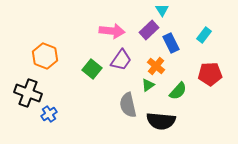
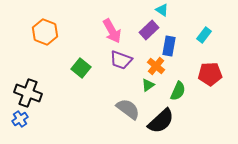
cyan triangle: rotated 24 degrees counterclockwise
pink arrow: rotated 55 degrees clockwise
blue rectangle: moved 2 px left, 3 px down; rotated 36 degrees clockwise
orange hexagon: moved 24 px up
purple trapezoid: rotated 75 degrees clockwise
green square: moved 11 px left, 1 px up
green semicircle: rotated 18 degrees counterclockwise
gray semicircle: moved 4 px down; rotated 140 degrees clockwise
blue cross: moved 29 px left, 5 px down
black semicircle: rotated 48 degrees counterclockwise
